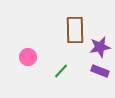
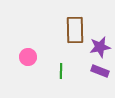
green line: rotated 42 degrees counterclockwise
